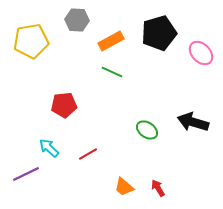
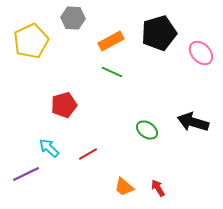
gray hexagon: moved 4 px left, 2 px up
yellow pentagon: rotated 16 degrees counterclockwise
red pentagon: rotated 10 degrees counterclockwise
